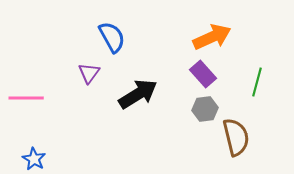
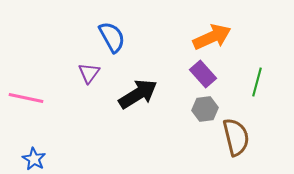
pink line: rotated 12 degrees clockwise
